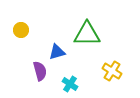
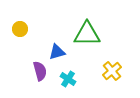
yellow circle: moved 1 px left, 1 px up
yellow cross: rotated 18 degrees clockwise
cyan cross: moved 2 px left, 5 px up
